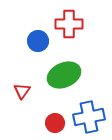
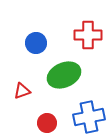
red cross: moved 19 px right, 11 px down
blue circle: moved 2 px left, 2 px down
red triangle: rotated 36 degrees clockwise
red circle: moved 8 px left
